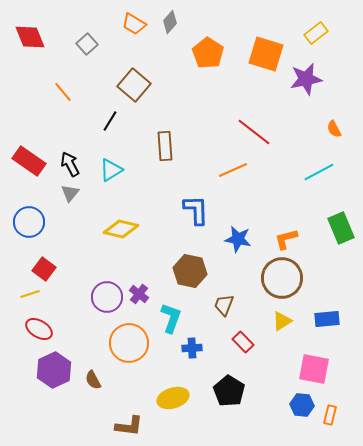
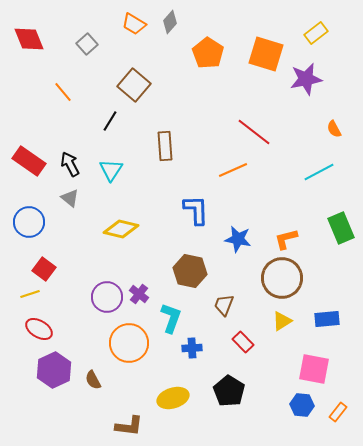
red diamond at (30, 37): moved 1 px left, 2 px down
cyan triangle at (111, 170): rotated 25 degrees counterclockwise
gray triangle at (70, 193): moved 5 px down; rotated 30 degrees counterclockwise
orange rectangle at (330, 415): moved 8 px right, 3 px up; rotated 24 degrees clockwise
